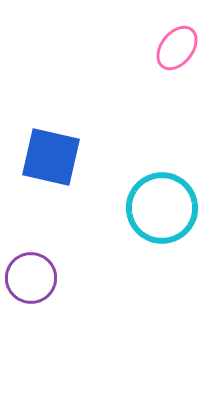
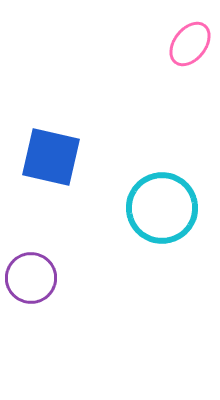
pink ellipse: moved 13 px right, 4 px up
